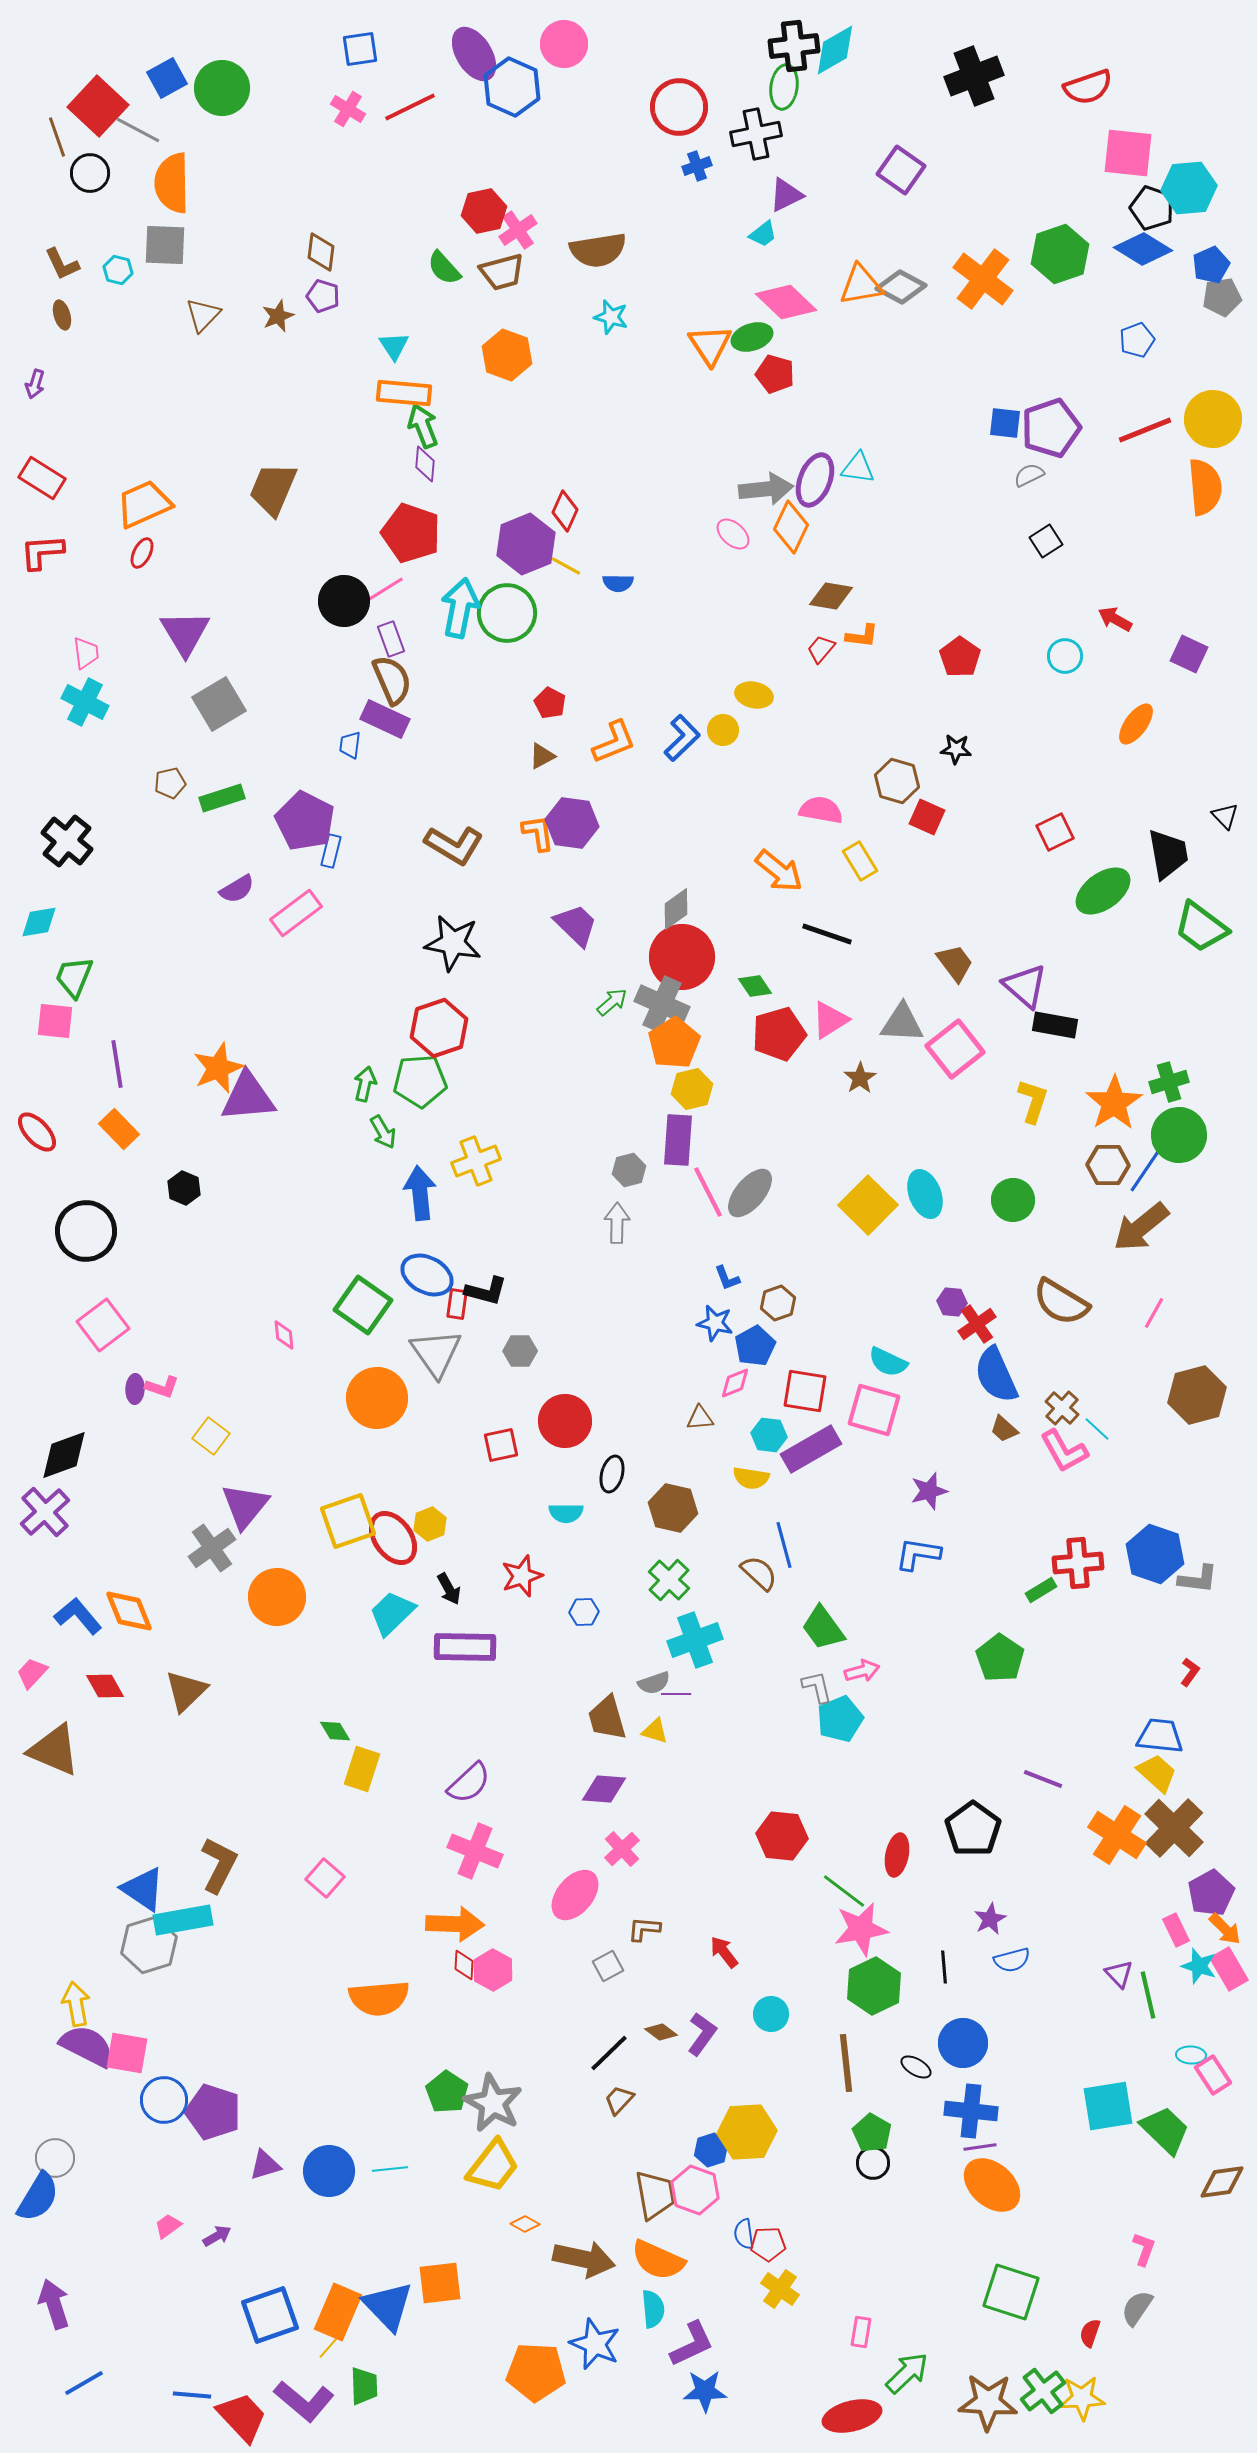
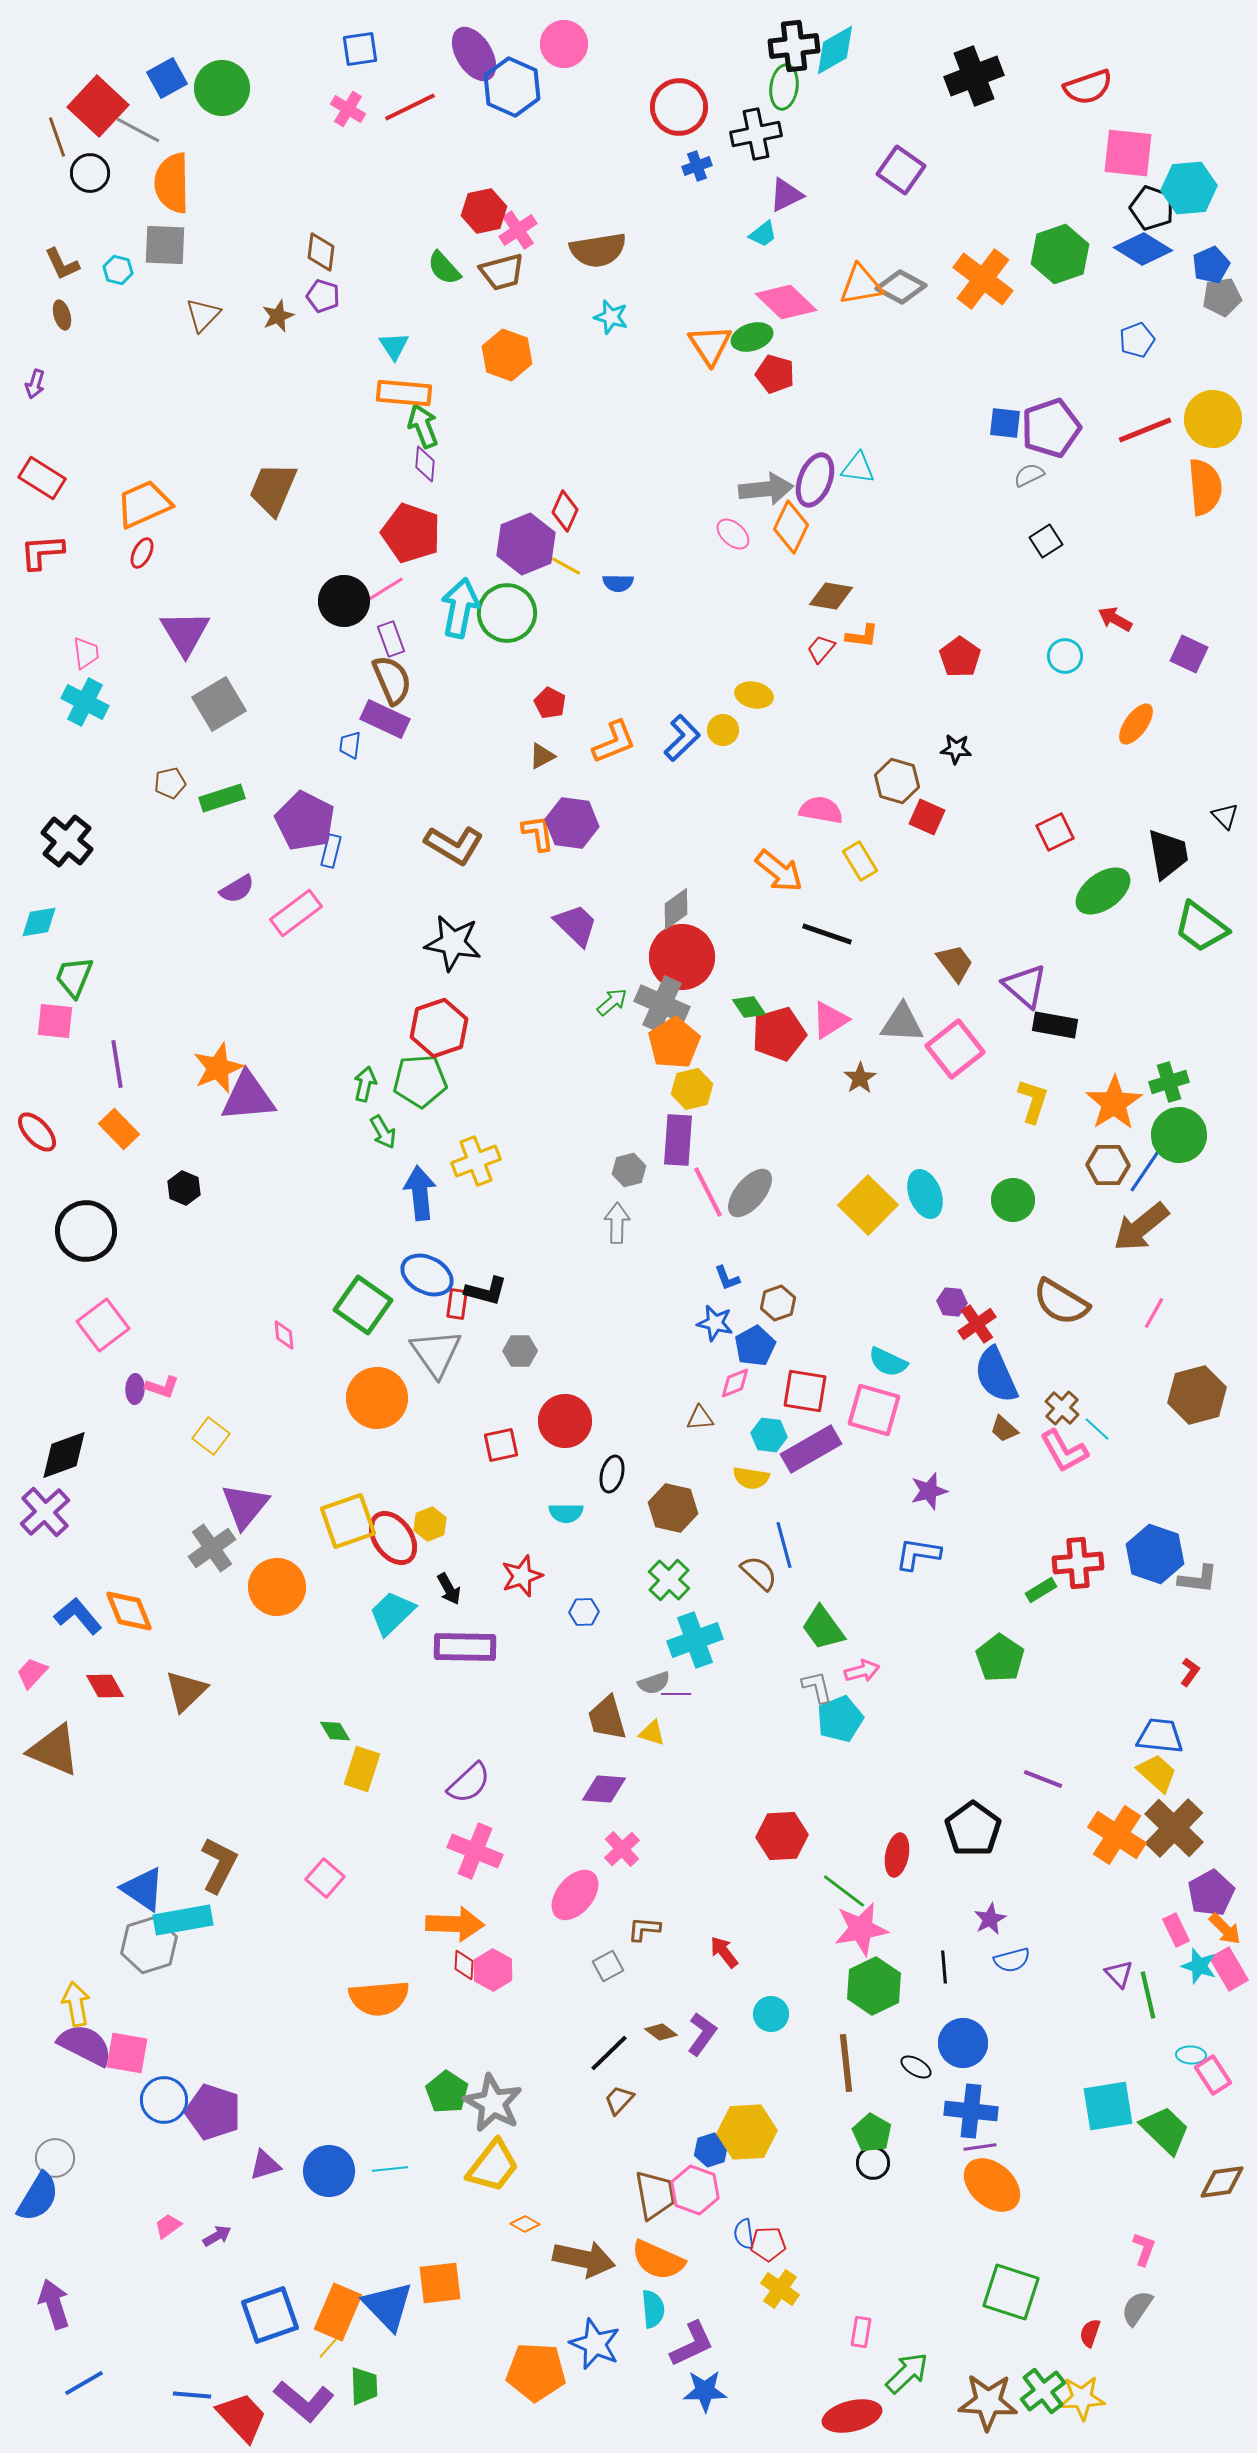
green diamond at (755, 986): moved 6 px left, 21 px down
orange circle at (277, 1597): moved 10 px up
yellow triangle at (655, 1731): moved 3 px left, 2 px down
red hexagon at (782, 1836): rotated 9 degrees counterclockwise
purple semicircle at (87, 2046): moved 2 px left, 1 px up
